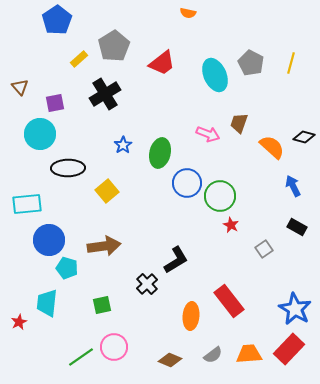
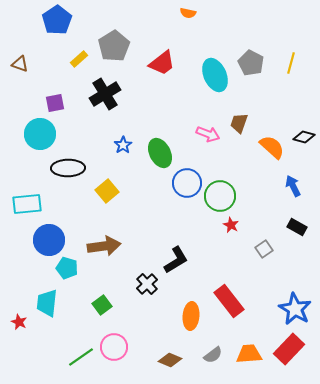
brown triangle at (20, 87): moved 23 px up; rotated 30 degrees counterclockwise
green ellipse at (160, 153): rotated 40 degrees counterclockwise
green square at (102, 305): rotated 24 degrees counterclockwise
red star at (19, 322): rotated 21 degrees counterclockwise
